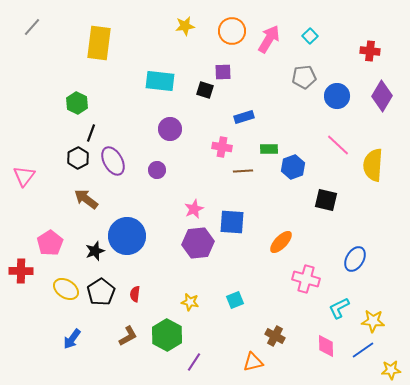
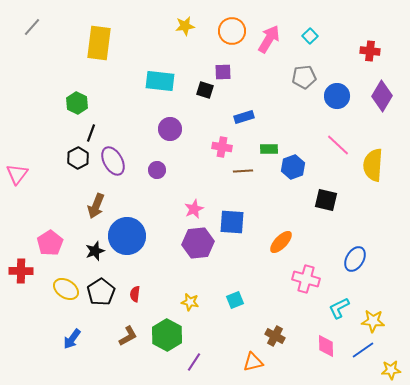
pink triangle at (24, 176): moved 7 px left, 2 px up
brown arrow at (86, 199): moved 10 px right, 7 px down; rotated 105 degrees counterclockwise
